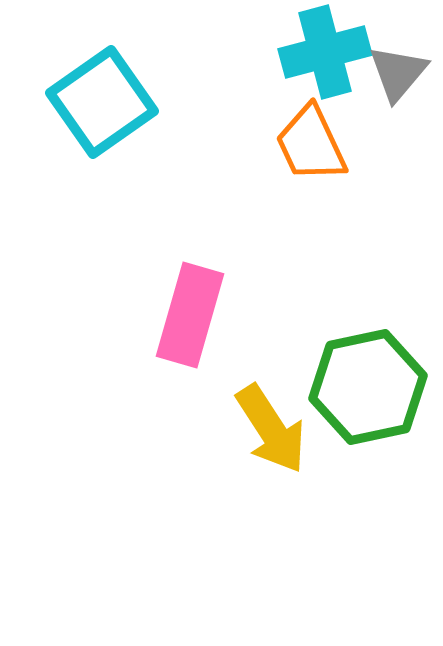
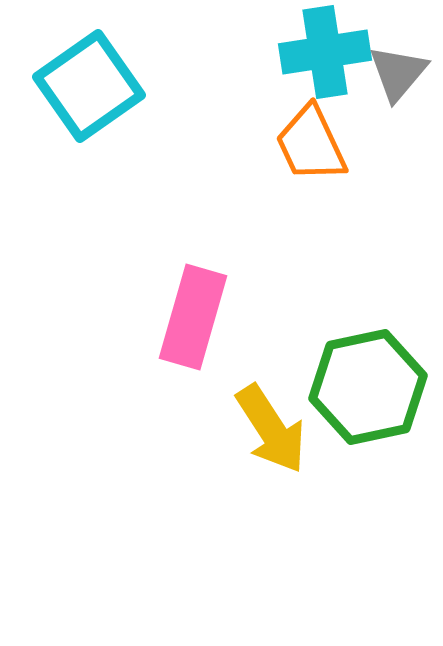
cyan cross: rotated 6 degrees clockwise
cyan square: moved 13 px left, 16 px up
pink rectangle: moved 3 px right, 2 px down
